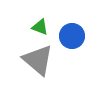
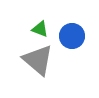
green triangle: moved 2 px down
